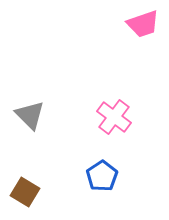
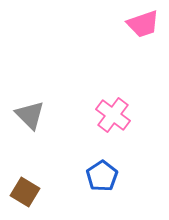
pink cross: moved 1 px left, 2 px up
